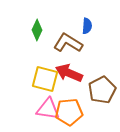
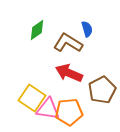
blue semicircle: moved 3 px down; rotated 21 degrees counterclockwise
green diamond: rotated 30 degrees clockwise
yellow square: moved 13 px left, 19 px down; rotated 20 degrees clockwise
